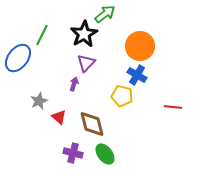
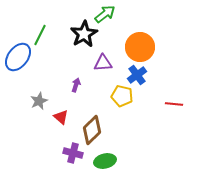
green line: moved 2 px left
orange circle: moved 1 px down
blue ellipse: moved 1 px up
purple triangle: moved 17 px right; rotated 42 degrees clockwise
blue cross: rotated 24 degrees clockwise
purple arrow: moved 2 px right, 1 px down
red line: moved 1 px right, 3 px up
red triangle: moved 2 px right
brown diamond: moved 6 px down; rotated 60 degrees clockwise
green ellipse: moved 7 px down; rotated 65 degrees counterclockwise
